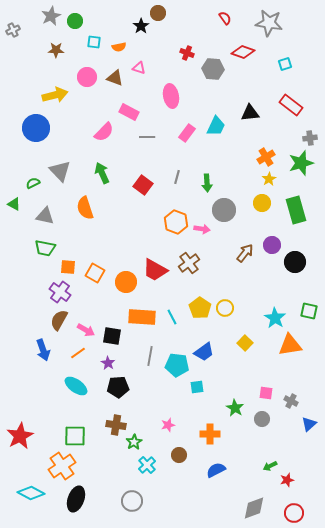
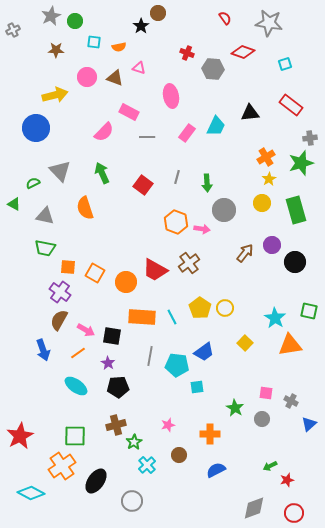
brown cross at (116, 425): rotated 24 degrees counterclockwise
black ellipse at (76, 499): moved 20 px right, 18 px up; rotated 15 degrees clockwise
